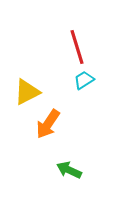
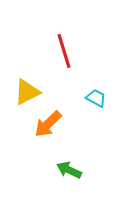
red line: moved 13 px left, 4 px down
cyan trapezoid: moved 12 px right, 18 px down; rotated 60 degrees clockwise
orange arrow: rotated 12 degrees clockwise
